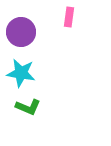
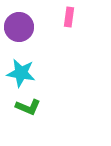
purple circle: moved 2 px left, 5 px up
